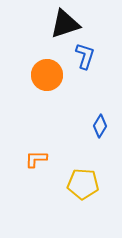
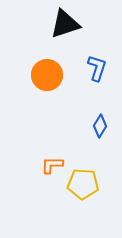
blue L-shape: moved 12 px right, 12 px down
orange L-shape: moved 16 px right, 6 px down
